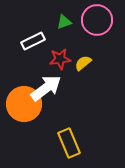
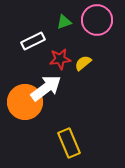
orange circle: moved 1 px right, 2 px up
